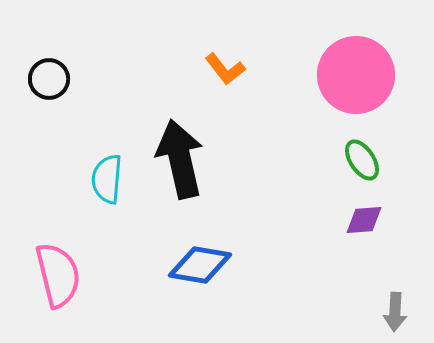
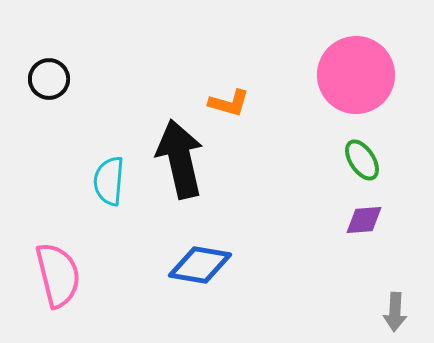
orange L-shape: moved 4 px right, 34 px down; rotated 36 degrees counterclockwise
cyan semicircle: moved 2 px right, 2 px down
